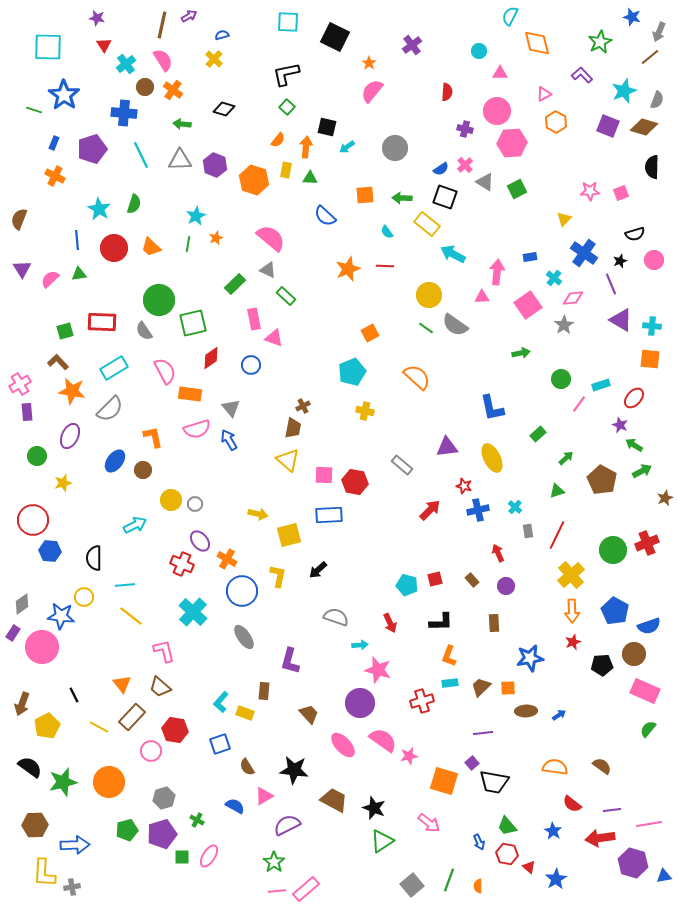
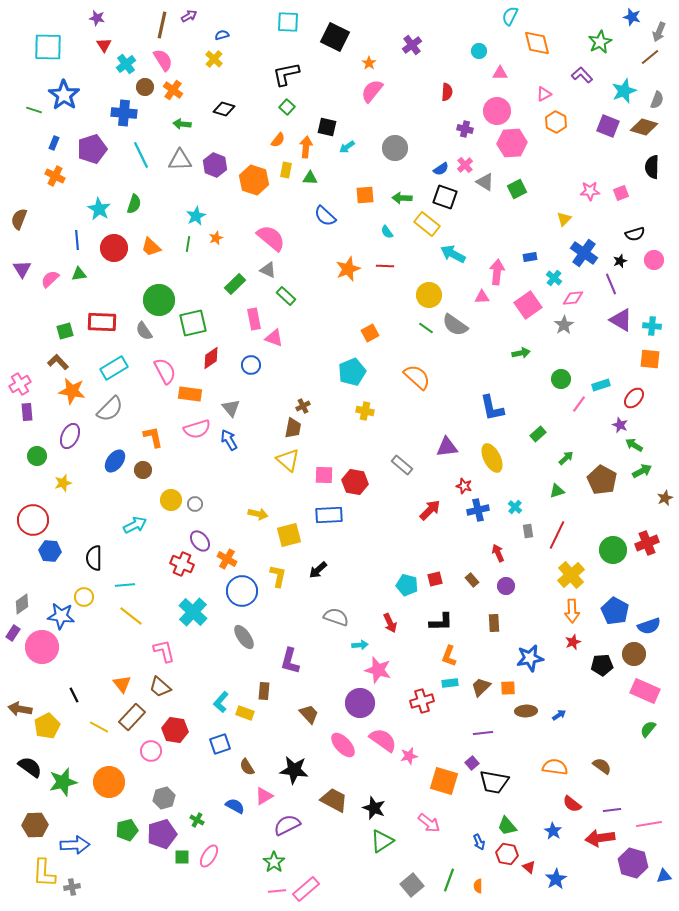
brown arrow at (22, 704): moved 2 px left, 5 px down; rotated 80 degrees clockwise
